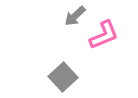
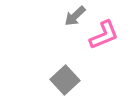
gray square: moved 2 px right, 3 px down
